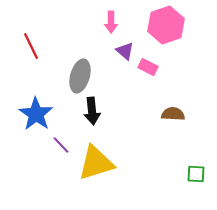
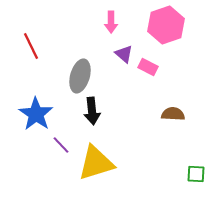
purple triangle: moved 1 px left, 3 px down
